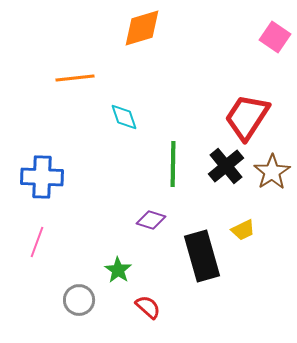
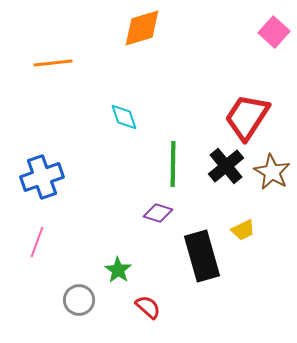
pink square: moved 1 px left, 5 px up; rotated 8 degrees clockwise
orange line: moved 22 px left, 15 px up
brown star: rotated 9 degrees counterclockwise
blue cross: rotated 21 degrees counterclockwise
purple diamond: moved 7 px right, 7 px up
